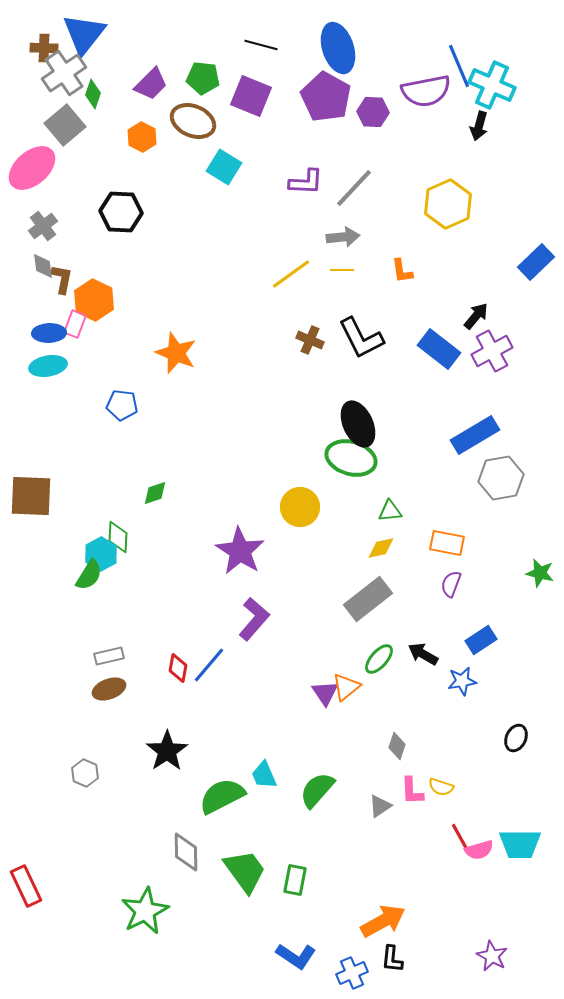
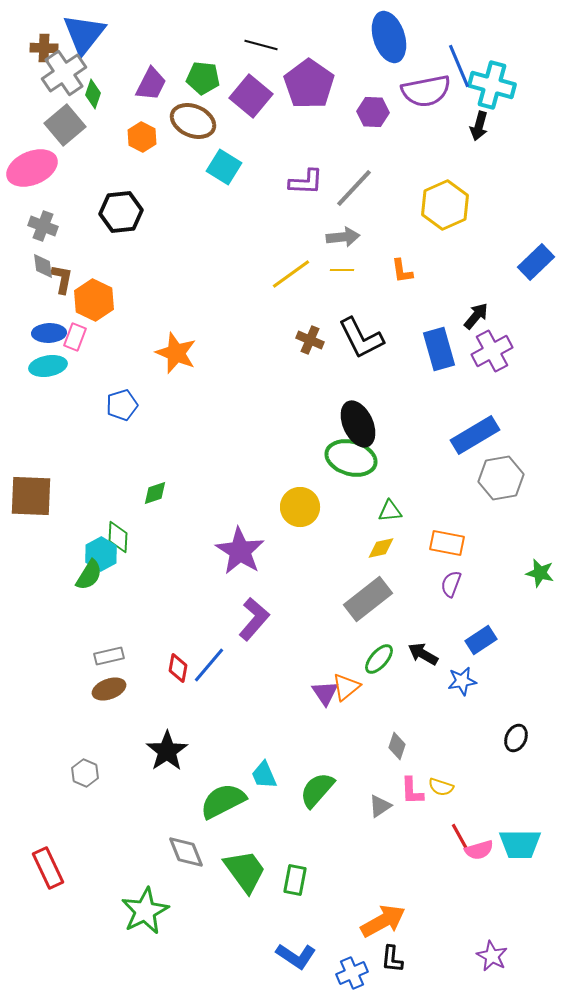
blue ellipse at (338, 48): moved 51 px right, 11 px up
purple trapezoid at (151, 84): rotated 18 degrees counterclockwise
cyan cross at (492, 85): rotated 9 degrees counterclockwise
purple square at (251, 96): rotated 18 degrees clockwise
purple pentagon at (326, 97): moved 17 px left, 13 px up; rotated 6 degrees clockwise
pink ellipse at (32, 168): rotated 18 degrees clockwise
yellow hexagon at (448, 204): moved 3 px left, 1 px down
black hexagon at (121, 212): rotated 9 degrees counterclockwise
gray cross at (43, 226): rotated 32 degrees counterclockwise
pink rectangle at (75, 324): moved 13 px down
blue rectangle at (439, 349): rotated 36 degrees clockwise
blue pentagon at (122, 405): rotated 24 degrees counterclockwise
green semicircle at (222, 796): moved 1 px right, 5 px down
gray diamond at (186, 852): rotated 21 degrees counterclockwise
red rectangle at (26, 886): moved 22 px right, 18 px up
